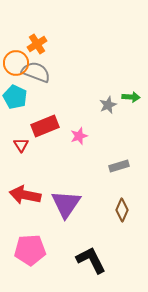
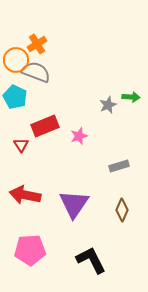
orange circle: moved 3 px up
purple triangle: moved 8 px right
